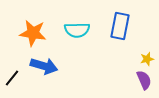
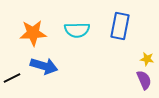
orange star: rotated 12 degrees counterclockwise
yellow star: rotated 24 degrees clockwise
black line: rotated 24 degrees clockwise
